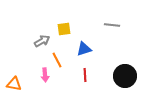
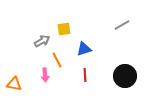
gray line: moved 10 px right; rotated 35 degrees counterclockwise
